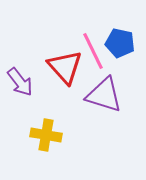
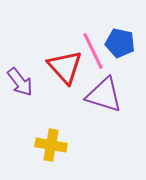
yellow cross: moved 5 px right, 10 px down
